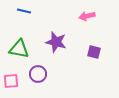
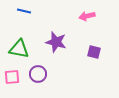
pink square: moved 1 px right, 4 px up
